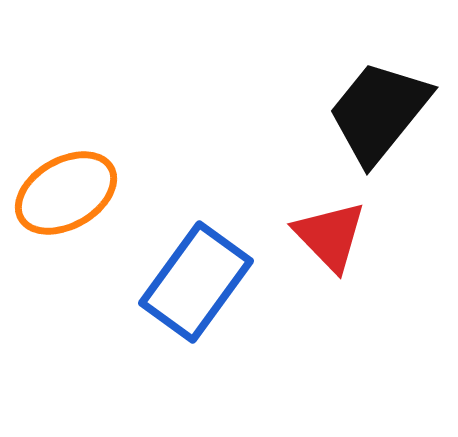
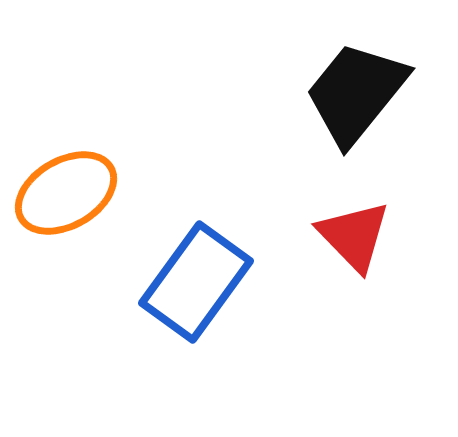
black trapezoid: moved 23 px left, 19 px up
red triangle: moved 24 px right
